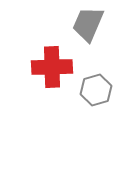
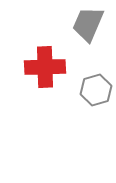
red cross: moved 7 px left
